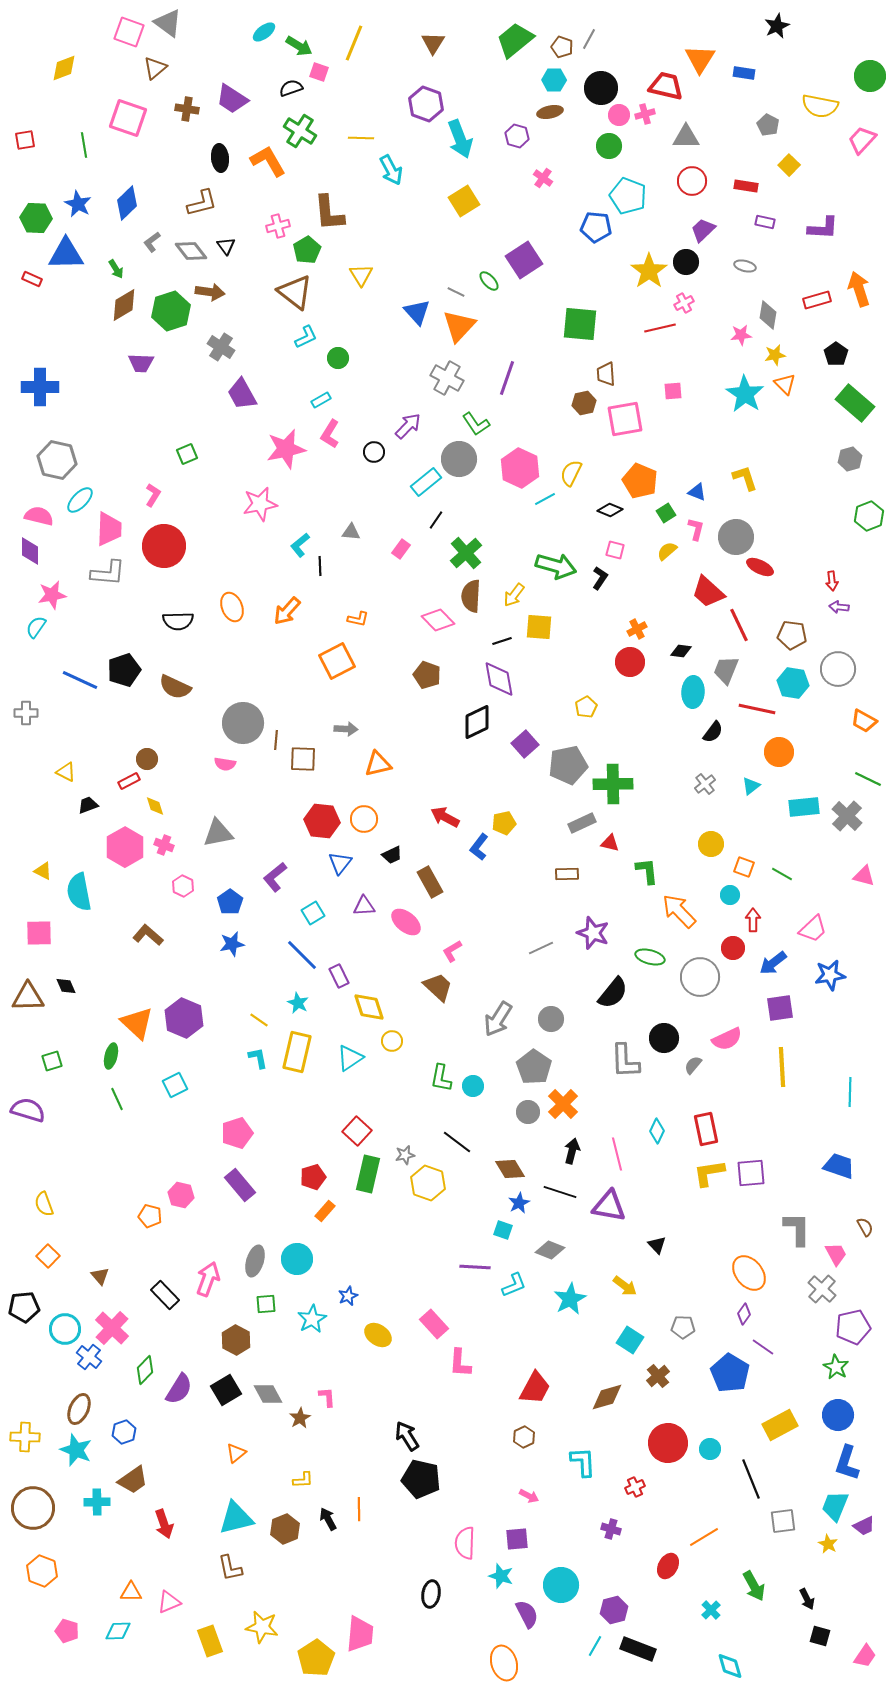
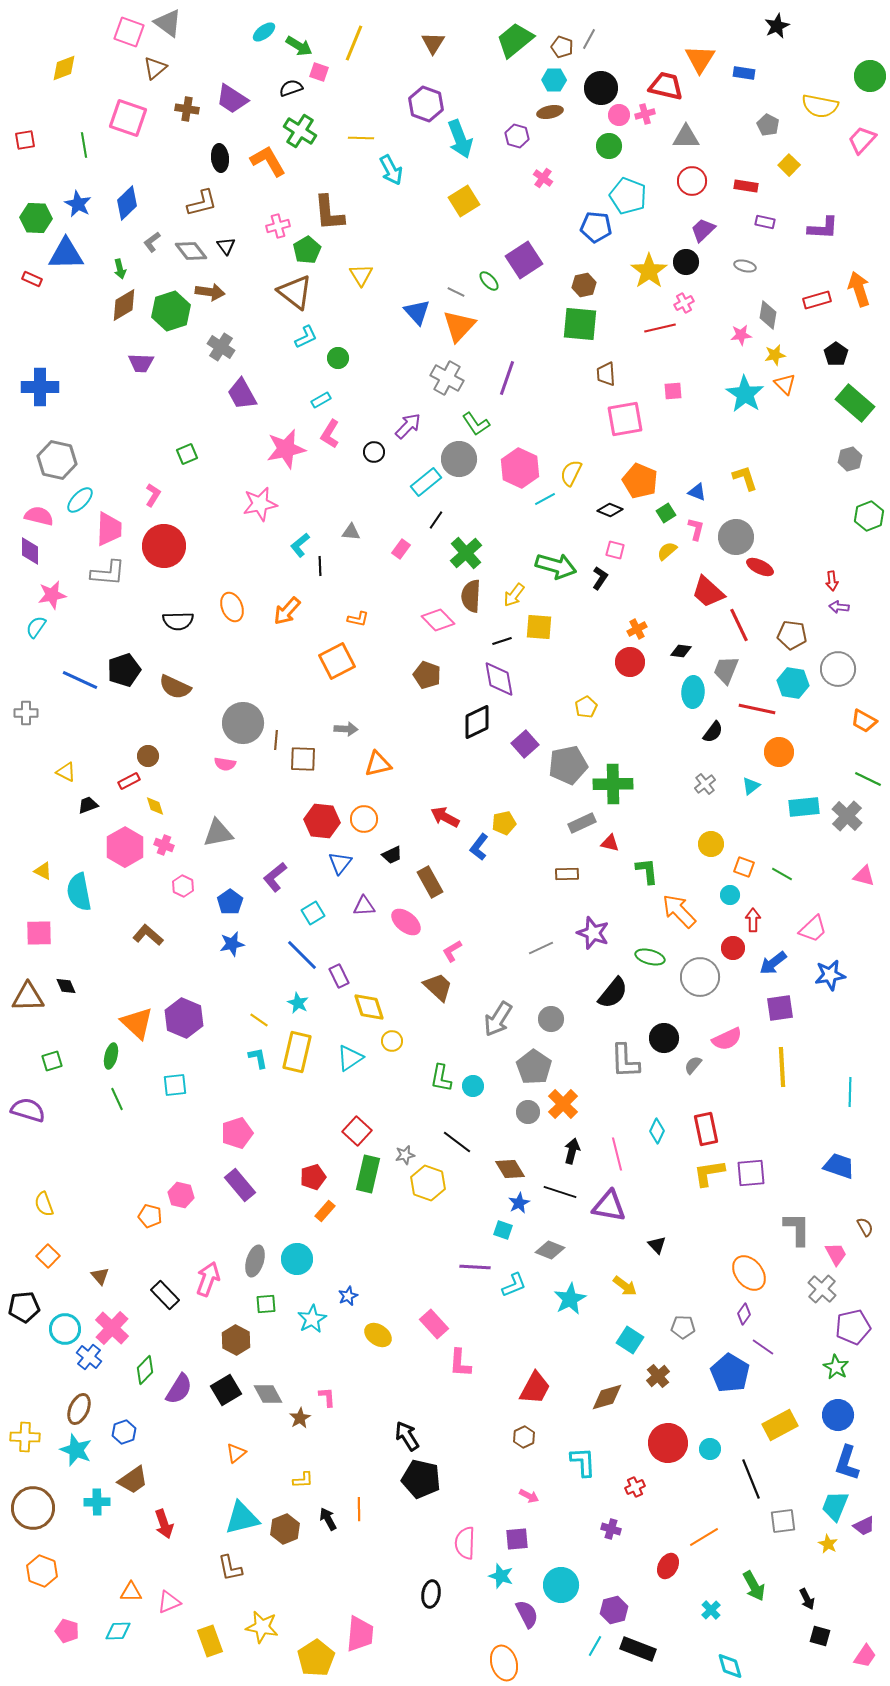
green arrow at (116, 269): moved 4 px right; rotated 18 degrees clockwise
brown hexagon at (584, 403): moved 118 px up
brown circle at (147, 759): moved 1 px right, 3 px up
cyan square at (175, 1085): rotated 20 degrees clockwise
cyan triangle at (236, 1518): moved 6 px right
